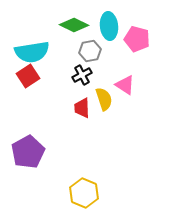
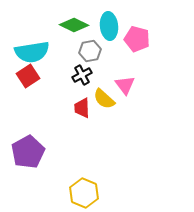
pink triangle: rotated 20 degrees clockwise
yellow semicircle: rotated 150 degrees clockwise
